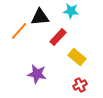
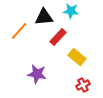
black triangle: moved 4 px right
red cross: moved 3 px right
